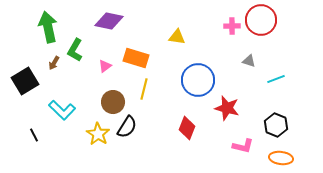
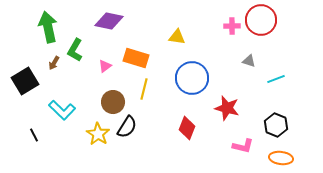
blue circle: moved 6 px left, 2 px up
